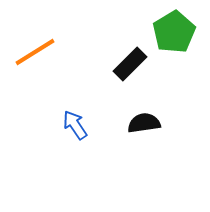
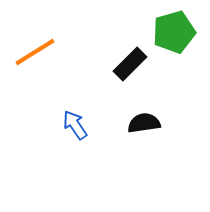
green pentagon: rotated 15 degrees clockwise
